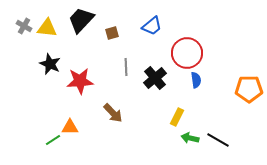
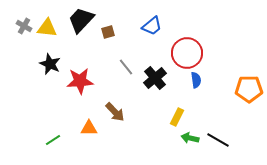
brown square: moved 4 px left, 1 px up
gray line: rotated 36 degrees counterclockwise
brown arrow: moved 2 px right, 1 px up
orange triangle: moved 19 px right, 1 px down
